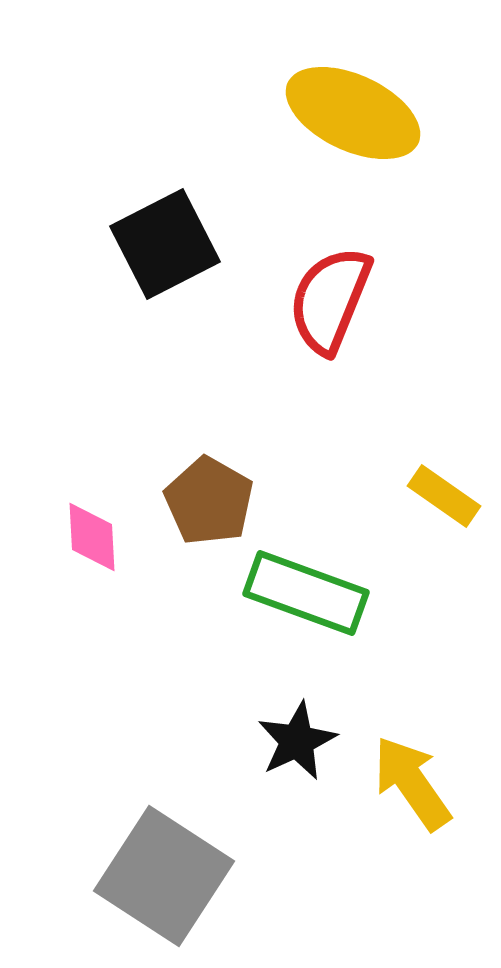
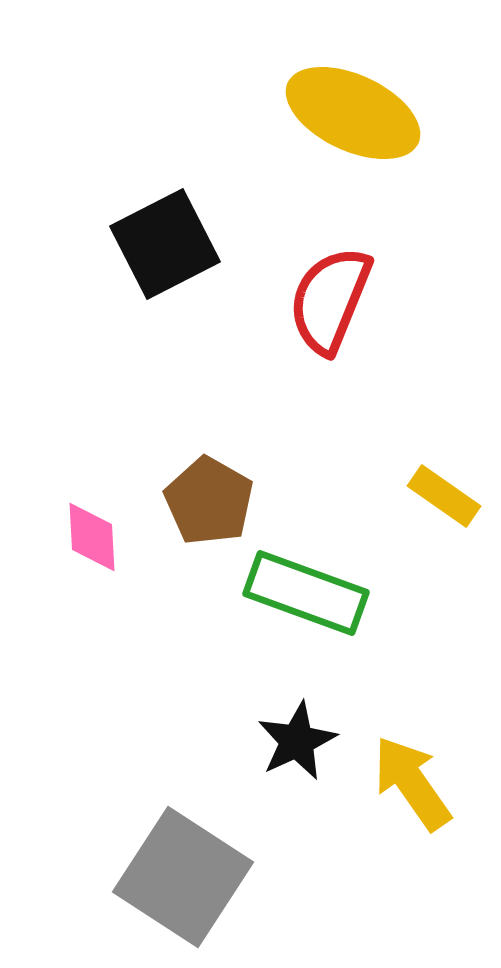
gray square: moved 19 px right, 1 px down
